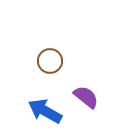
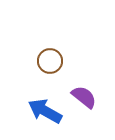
purple semicircle: moved 2 px left
